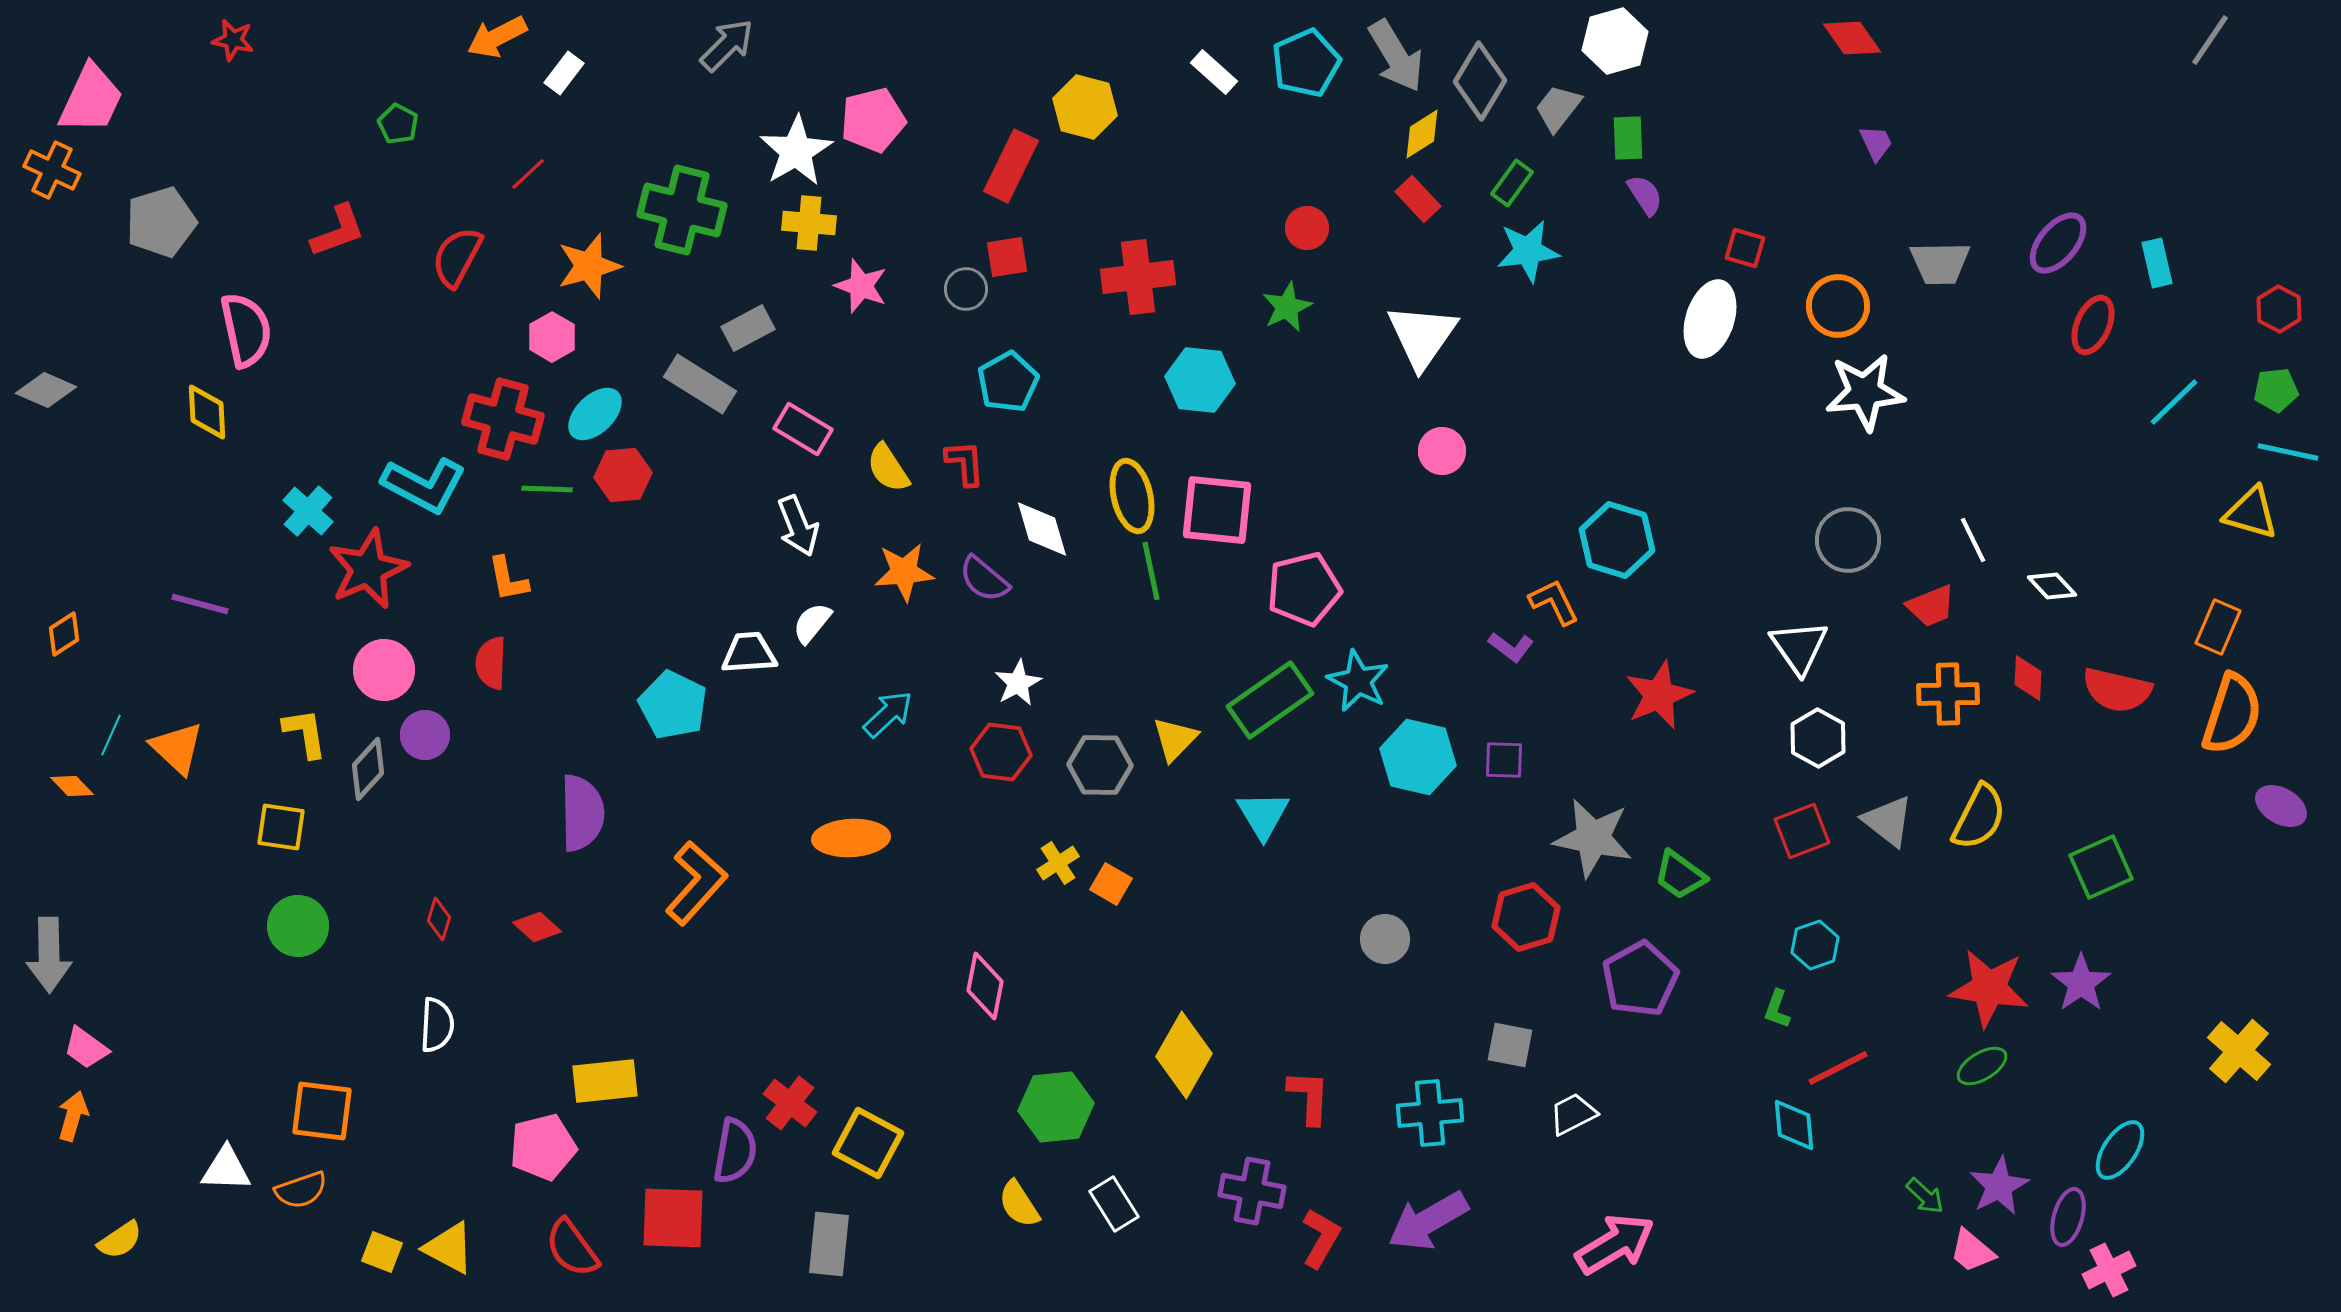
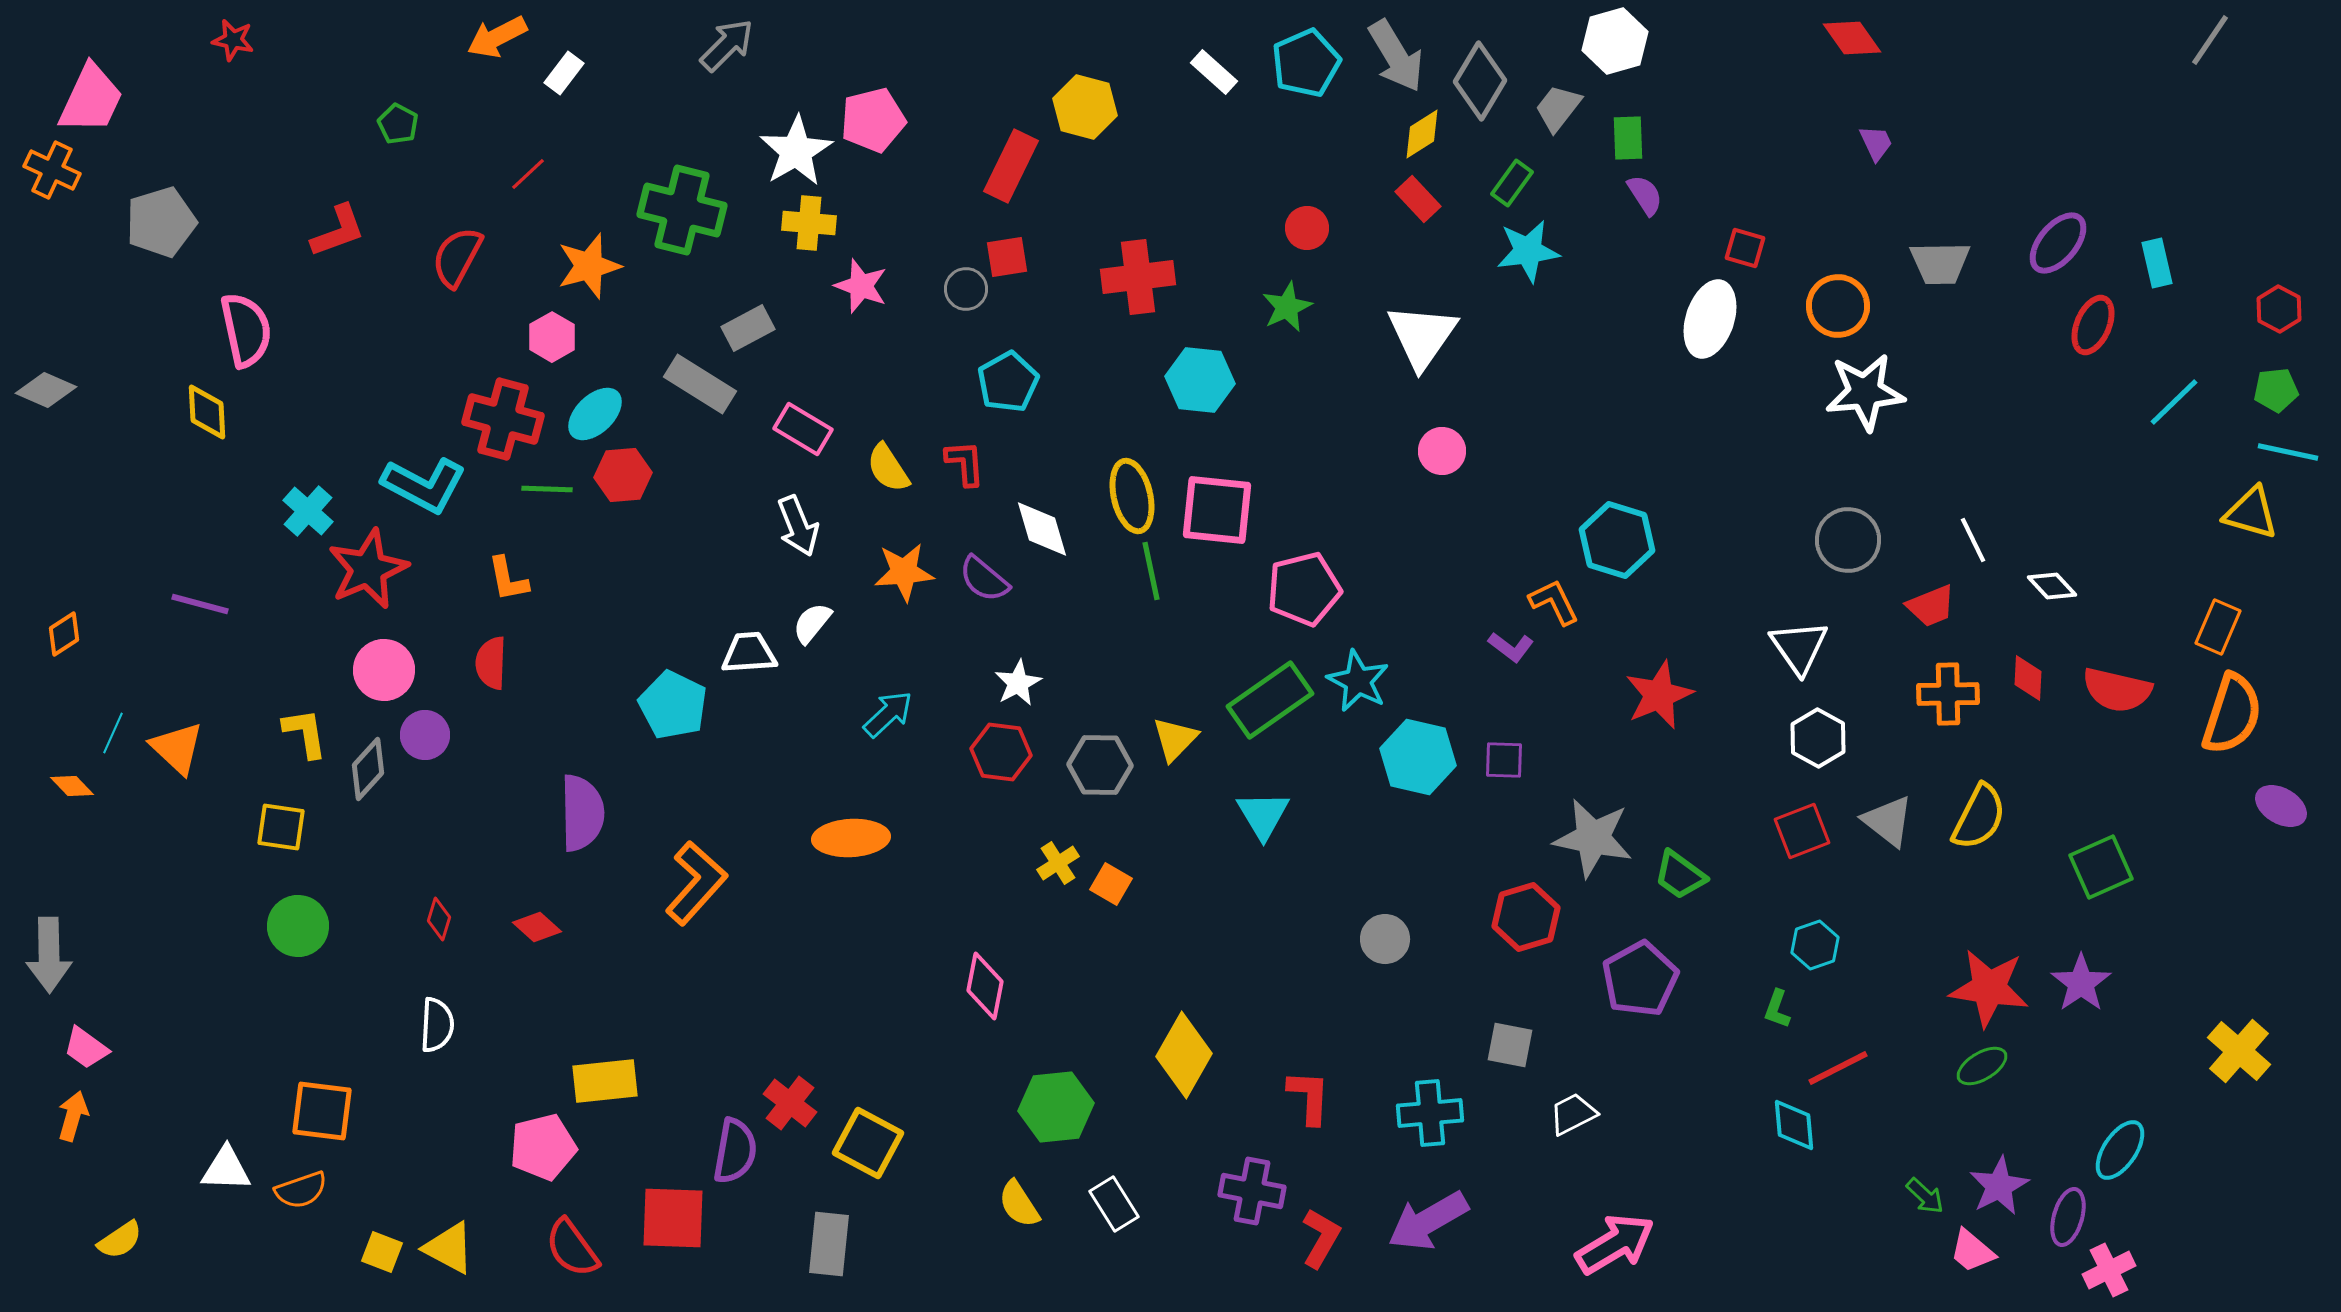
cyan line at (111, 735): moved 2 px right, 2 px up
